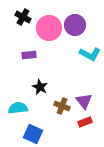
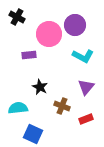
black cross: moved 6 px left
pink circle: moved 6 px down
cyan L-shape: moved 7 px left, 2 px down
purple triangle: moved 2 px right, 14 px up; rotated 18 degrees clockwise
red rectangle: moved 1 px right, 3 px up
